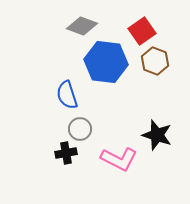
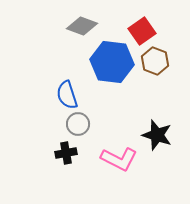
blue hexagon: moved 6 px right
gray circle: moved 2 px left, 5 px up
